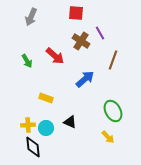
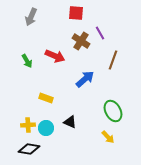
red arrow: rotated 18 degrees counterclockwise
black diamond: moved 4 px left, 2 px down; rotated 75 degrees counterclockwise
